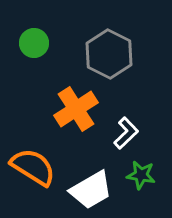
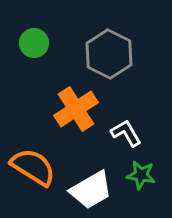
white L-shape: rotated 76 degrees counterclockwise
